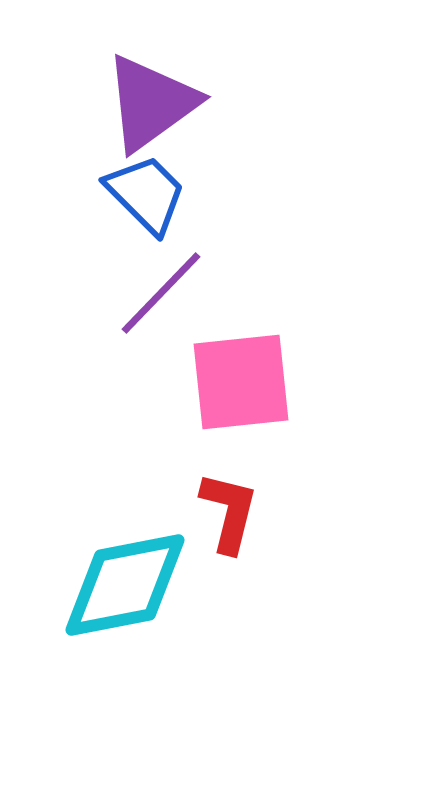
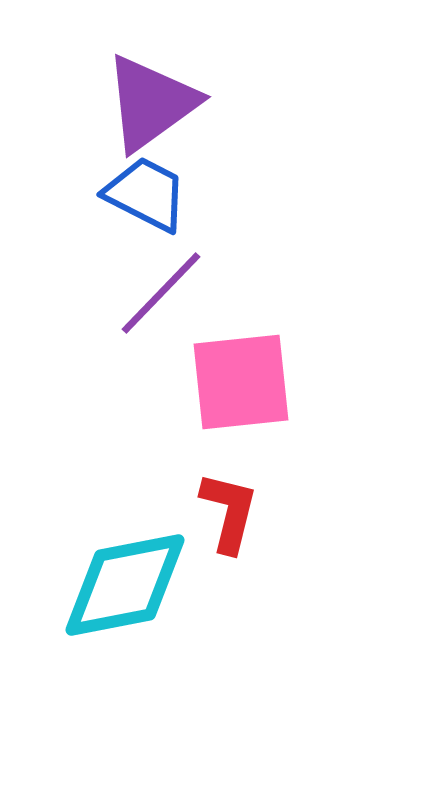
blue trapezoid: rotated 18 degrees counterclockwise
